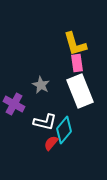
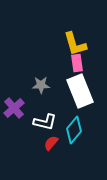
gray star: rotated 30 degrees counterclockwise
purple cross: moved 4 px down; rotated 20 degrees clockwise
cyan diamond: moved 10 px right
